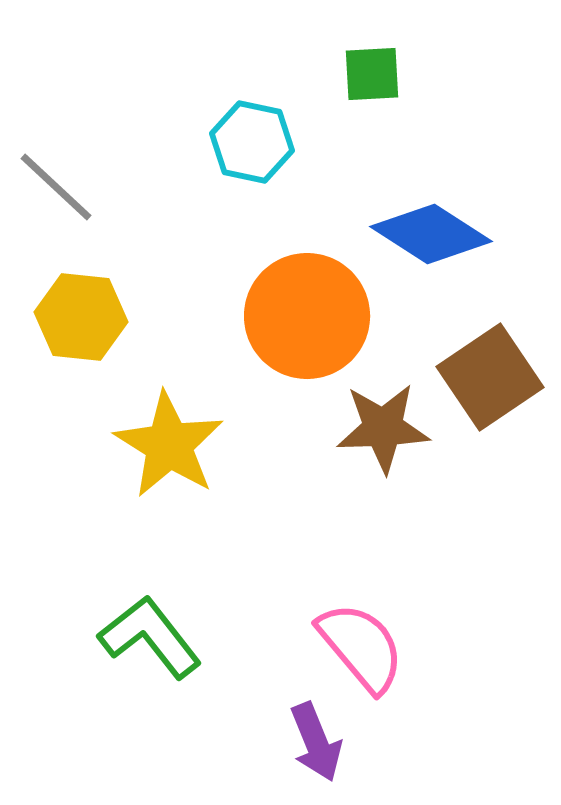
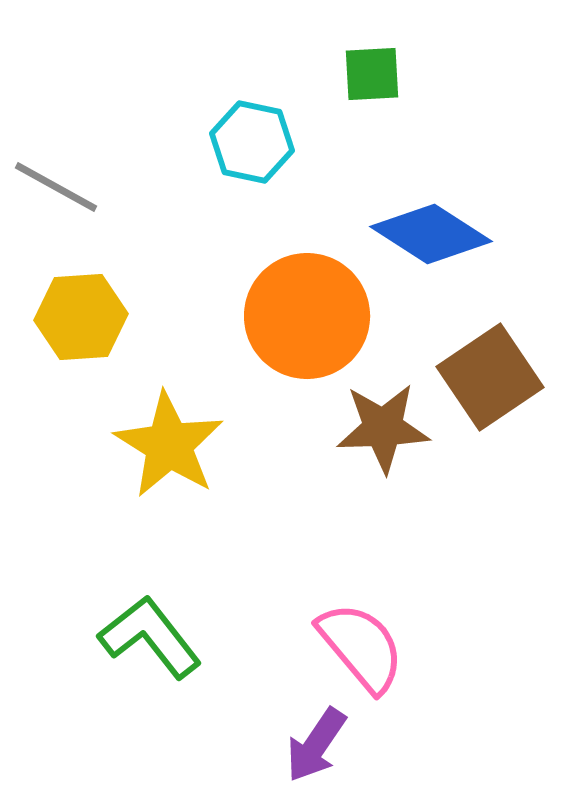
gray line: rotated 14 degrees counterclockwise
yellow hexagon: rotated 10 degrees counterclockwise
purple arrow: moved 3 px down; rotated 56 degrees clockwise
